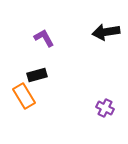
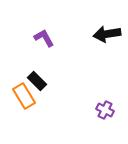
black arrow: moved 1 px right, 2 px down
black rectangle: moved 6 px down; rotated 60 degrees clockwise
purple cross: moved 2 px down
